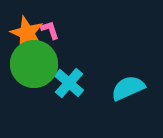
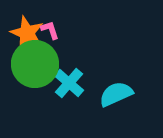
green circle: moved 1 px right
cyan semicircle: moved 12 px left, 6 px down
